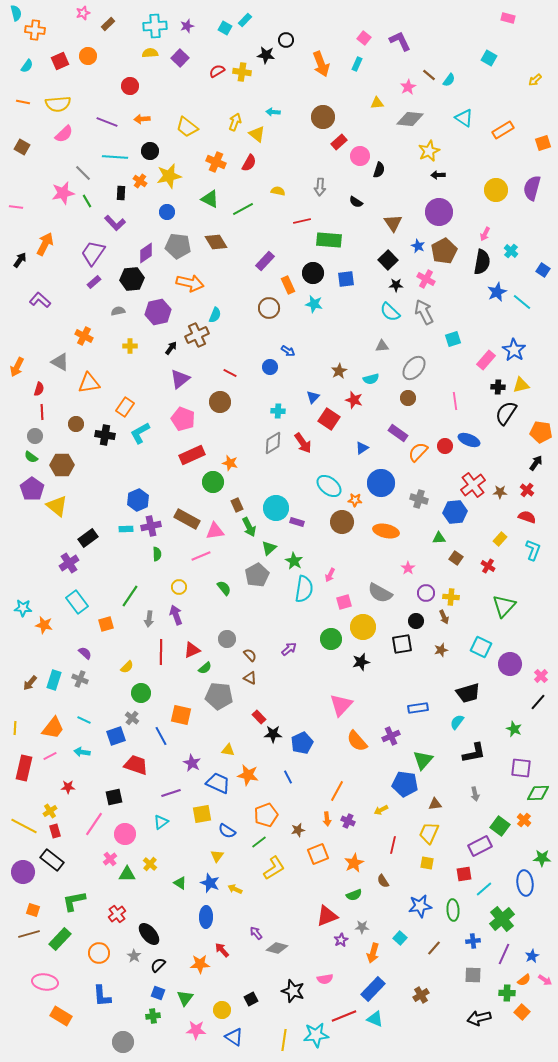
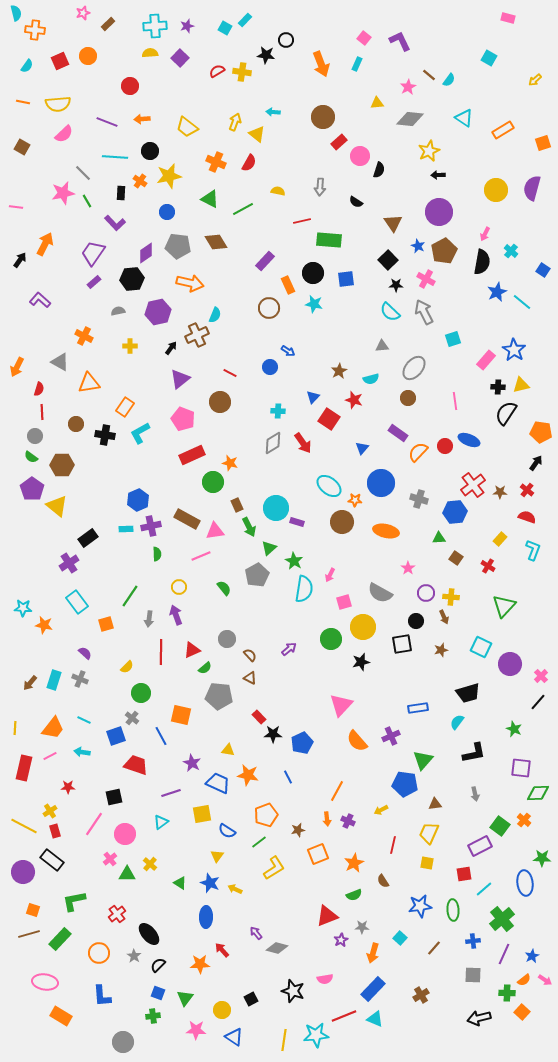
blue triangle at (362, 448): rotated 16 degrees counterclockwise
